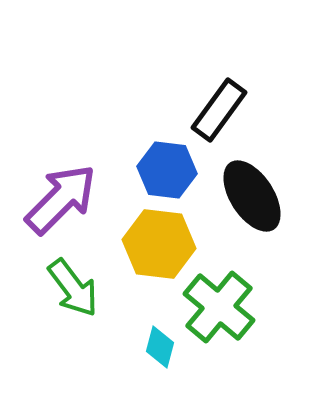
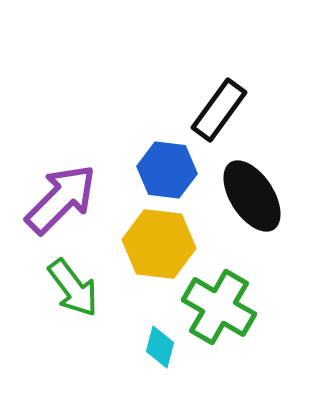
green cross: rotated 10 degrees counterclockwise
